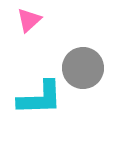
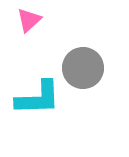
cyan L-shape: moved 2 px left
